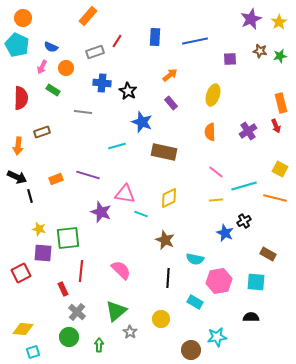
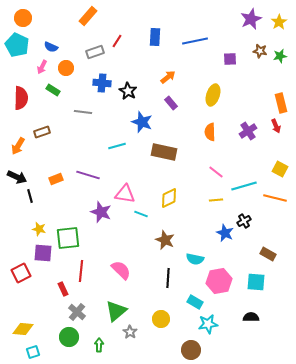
orange arrow at (170, 75): moved 2 px left, 2 px down
orange arrow at (18, 146): rotated 24 degrees clockwise
cyan star at (217, 337): moved 9 px left, 13 px up
